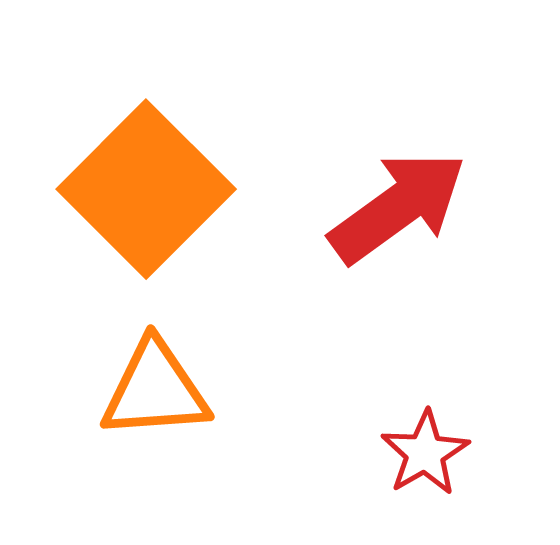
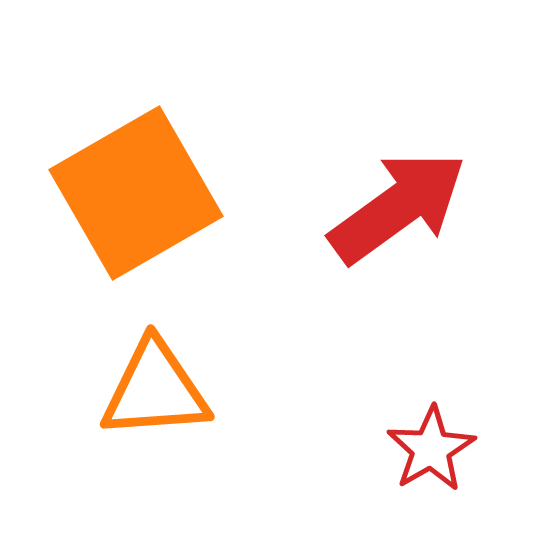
orange square: moved 10 px left, 4 px down; rotated 15 degrees clockwise
red star: moved 6 px right, 4 px up
